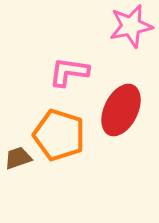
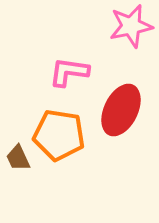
orange pentagon: rotated 9 degrees counterclockwise
brown trapezoid: rotated 96 degrees counterclockwise
